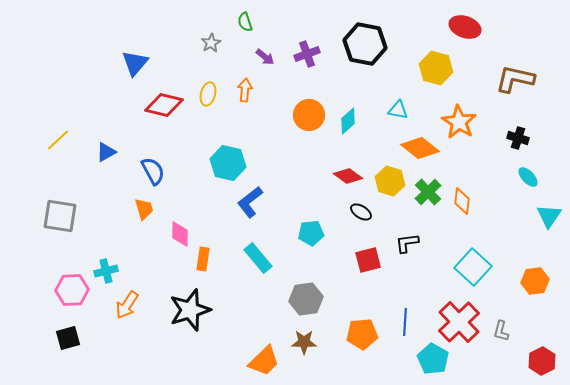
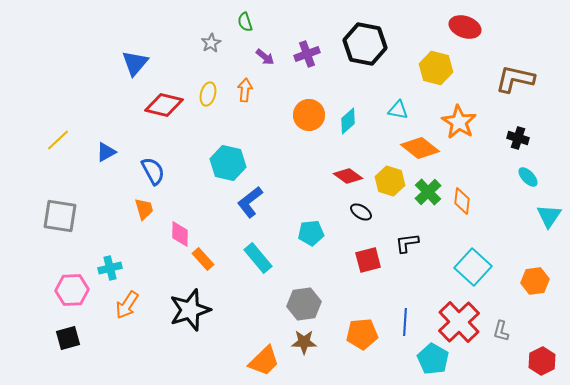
orange rectangle at (203, 259): rotated 50 degrees counterclockwise
cyan cross at (106, 271): moved 4 px right, 3 px up
gray hexagon at (306, 299): moved 2 px left, 5 px down
